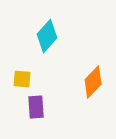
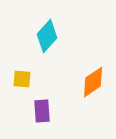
orange diamond: rotated 12 degrees clockwise
purple rectangle: moved 6 px right, 4 px down
